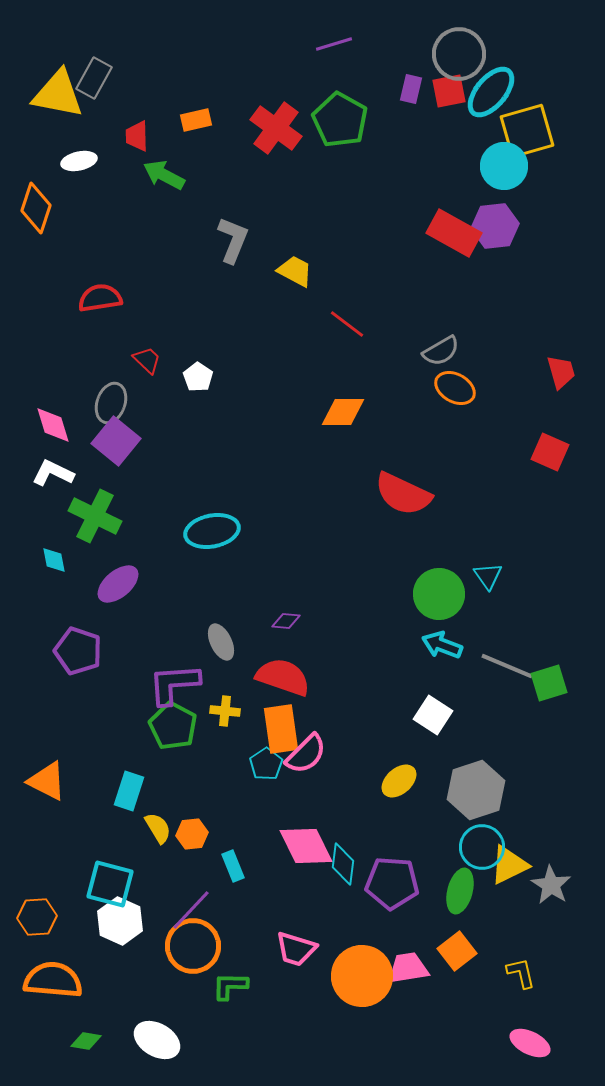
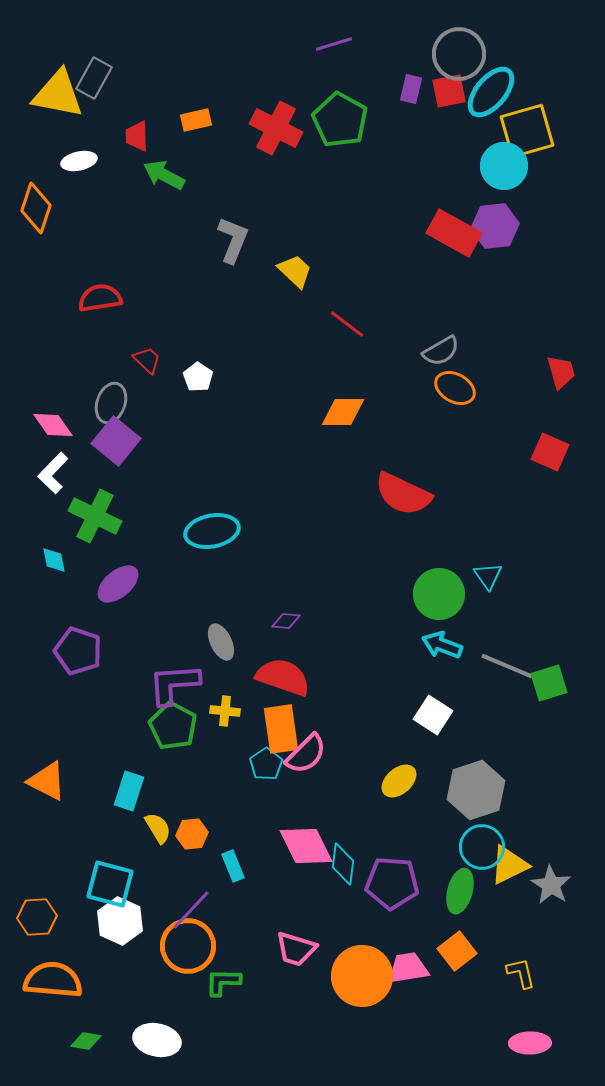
red cross at (276, 128): rotated 9 degrees counterclockwise
yellow trapezoid at (295, 271): rotated 15 degrees clockwise
pink diamond at (53, 425): rotated 18 degrees counterclockwise
white L-shape at (53, 473): rotated 72 degrees counterclockwise
orange circle at (193, 946): moved 5 px left
green L-shape at (230, 986): moved 7 px left, 4 px up
white ellipse at (157, 1040): rotated 18 degrees counterclockwise
pink ellipse at (530, 1043): rotated 27 degrees counterclockwise
